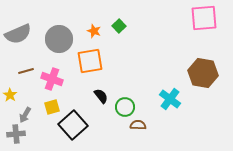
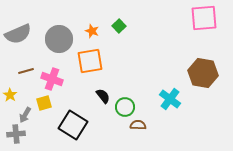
orange star: moved 2 px left
black semicircle: moved 2 px right
yellow square: moved 8 px left, 4 px up
black square: rotated 16 degrees counterclockwise
